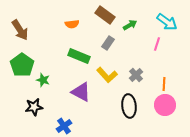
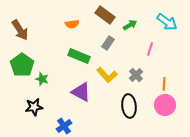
pink line: moved 7 px left, 5 px down
green star: moved 1 px left, 1 px up
